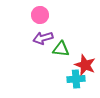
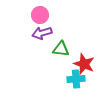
purple arrow: moved 1 px left, 5 px up
red star: moved 1 px left, 1 px up
